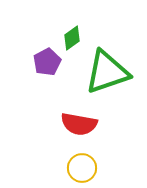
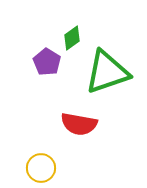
purple pentagon: rotated 12 degrees counterclockwise
yellow circle: moved 41 px left
